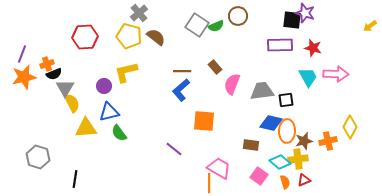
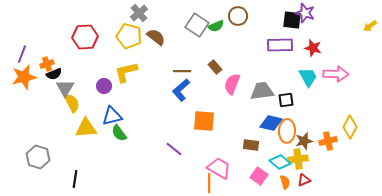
blue triangle at (109, 112): moved 3 px right, 4 px down
